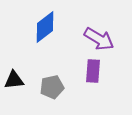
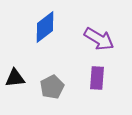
purple rectangle: moved 4 px right, 7 px down
black triangle: moved 1 px right, 2 px up
gray pentagon: rotated 15 degrees counterclockwise
